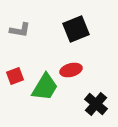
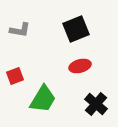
red ellipse: moved 9 px right, 4 px up
green trapezoid: moved 2 px left, 12 px down
